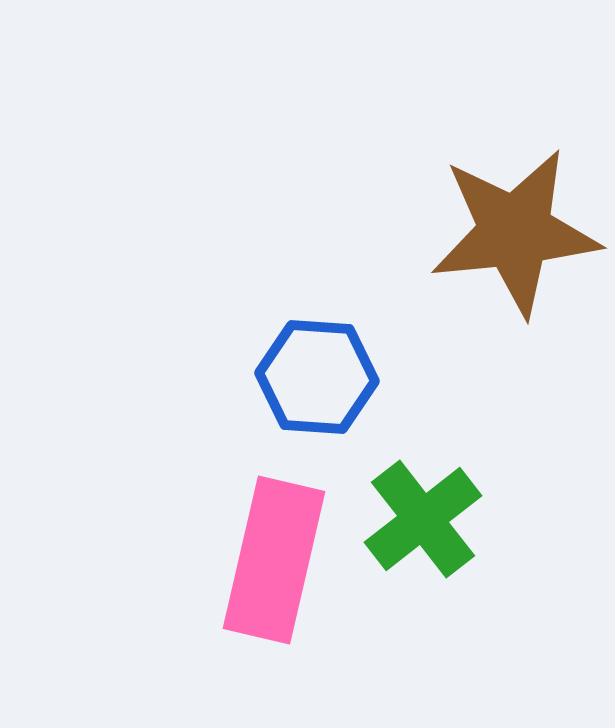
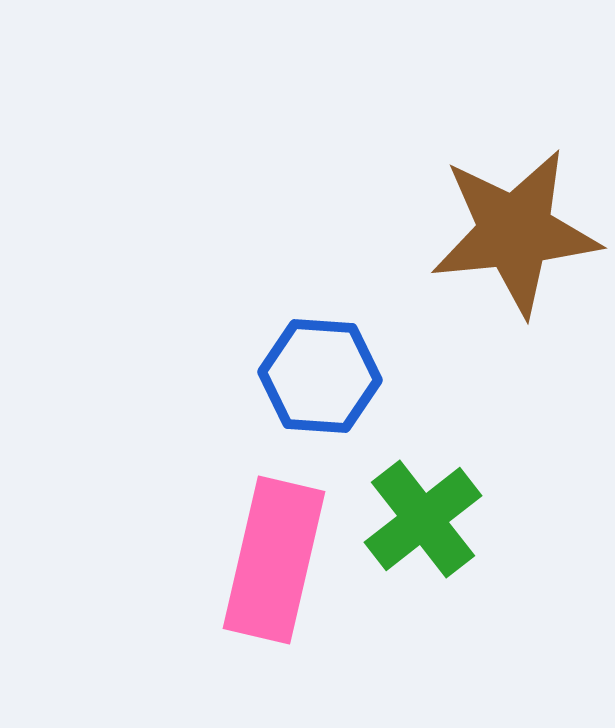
blue hexagon: moved 3 px right, 1 px up
